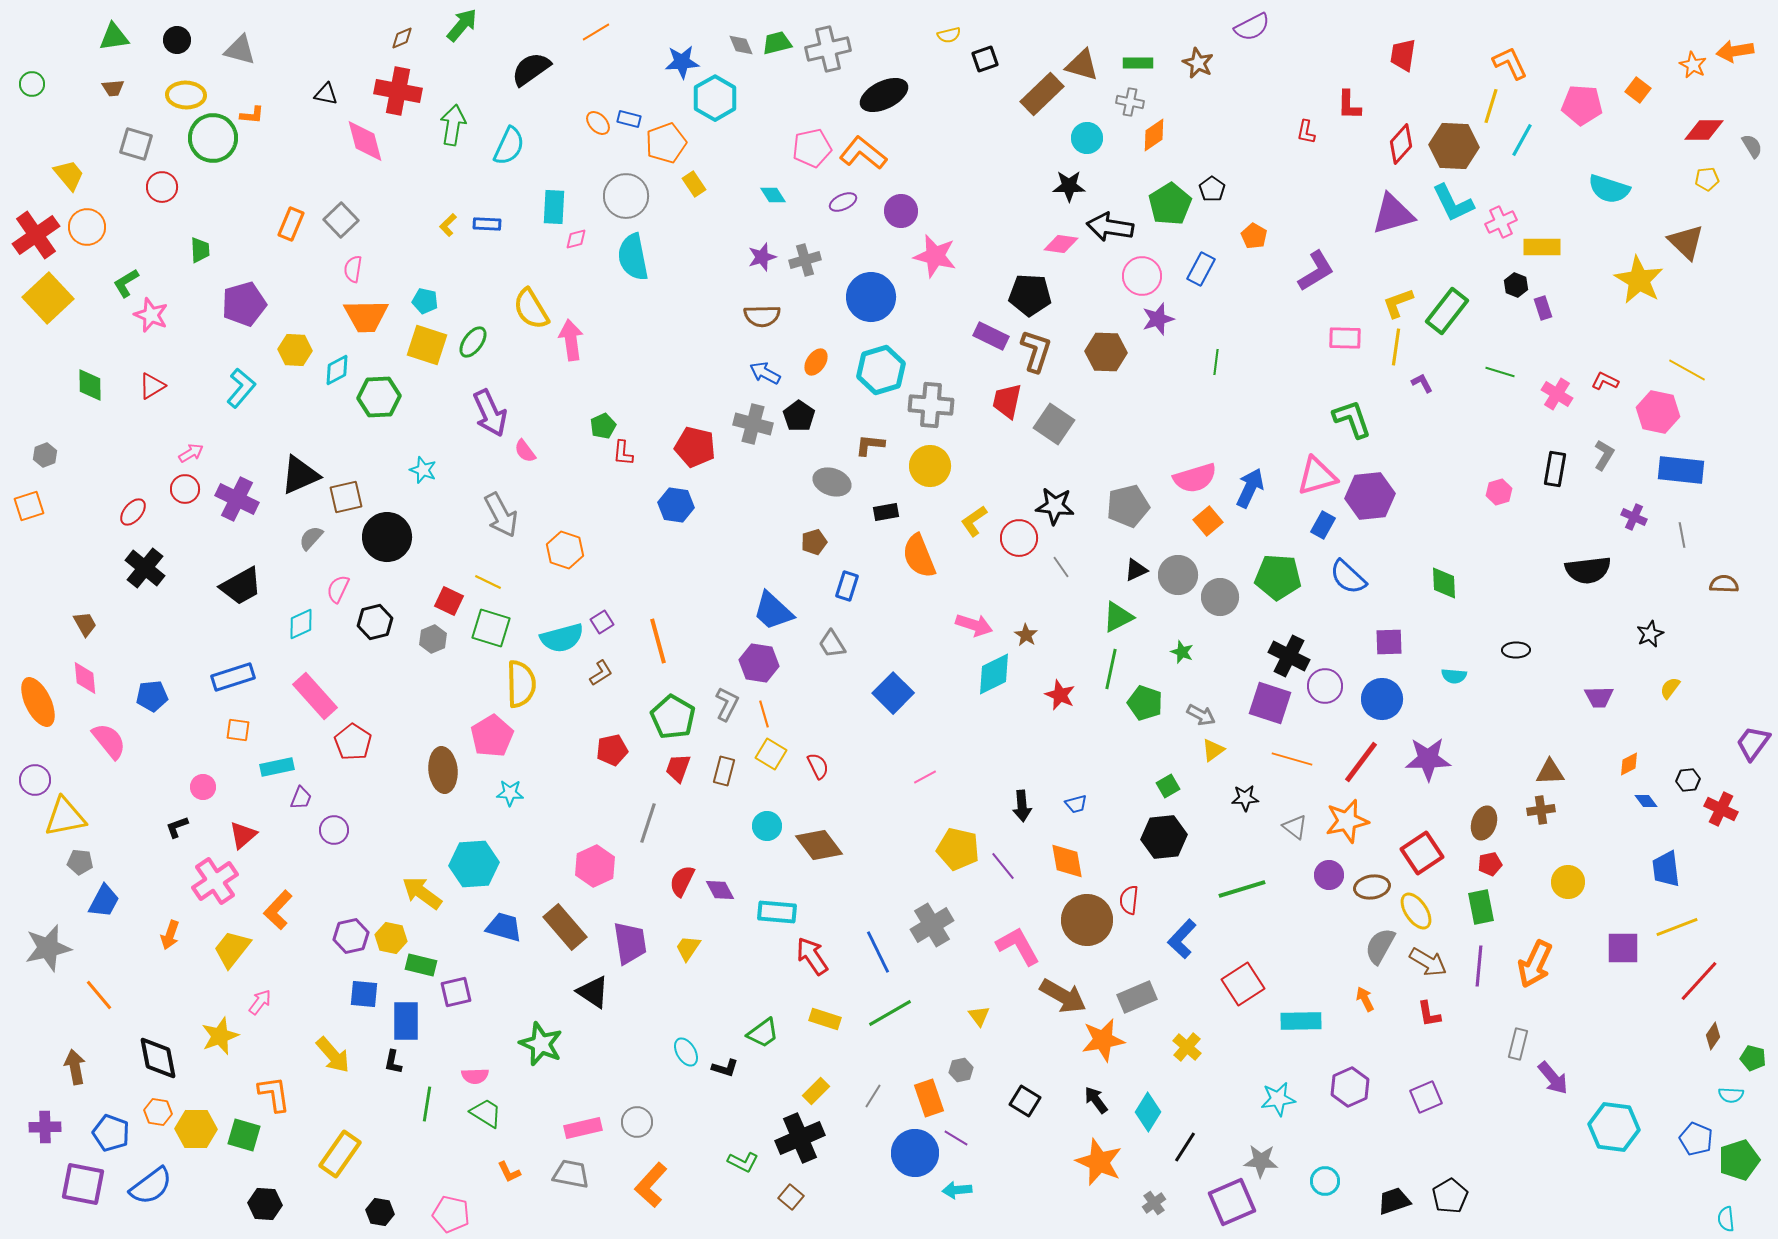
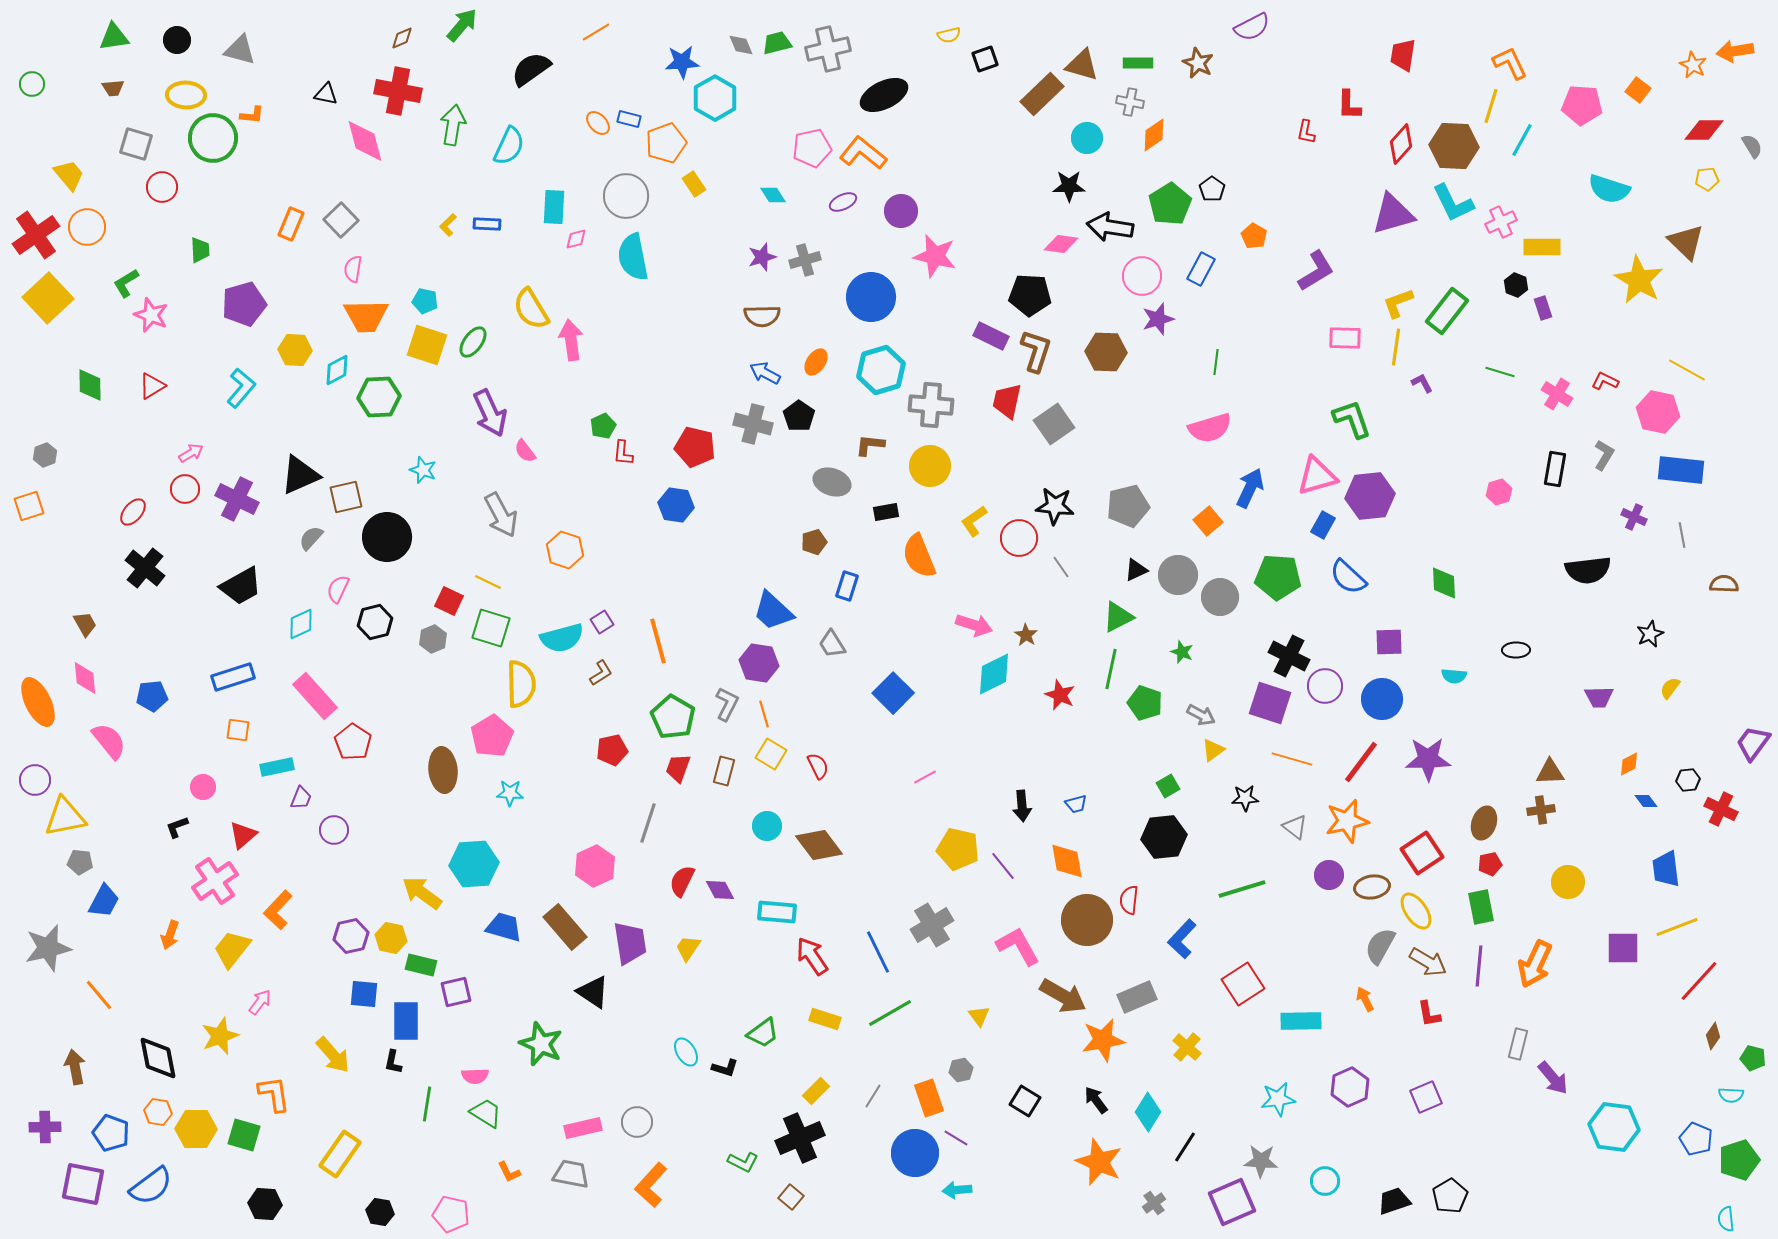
gray square at (1054, 424): rotated 21 degrees clockwise
pink semicircle at (1195, 478): moved 15 px right, 50 px up
